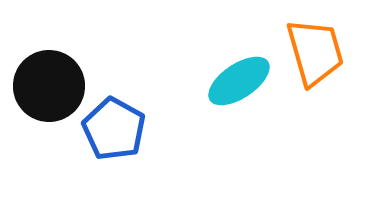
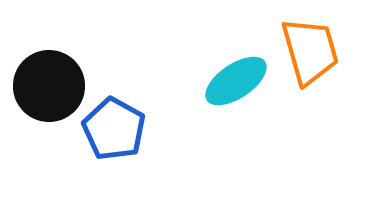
orange trapezoid: moved 5 px left, 1 px up
cyan ellipse: moved 3 px left
